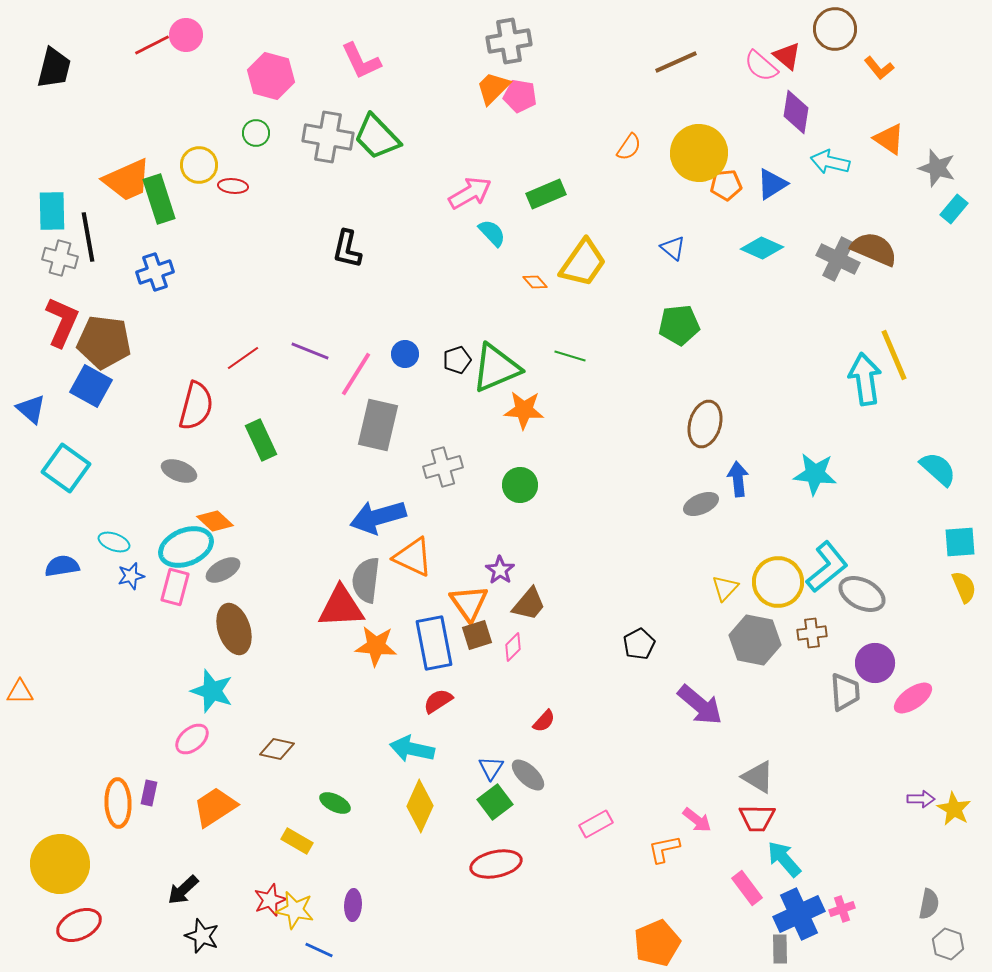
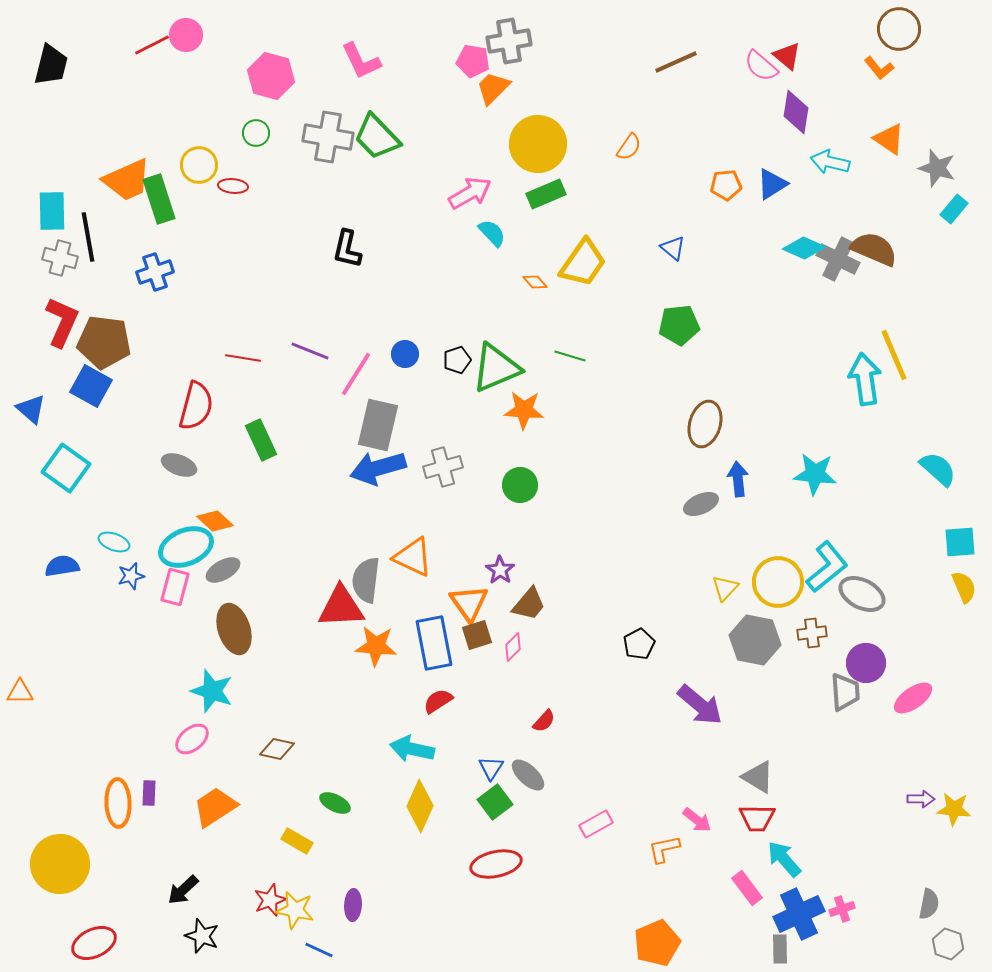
brown circle at (835, 29): moved 64 px right
black trapezoid at (54, 68): moved 3 px left, 3 px up
pink pentagon at (520, 96): moved 47 px left, 35 px up
yellow circle at (699, 153): moved 161 px left, 9 px up
cyan diamond at (762, 248): moved 42 px right
red line at (243, 358): rotated 44 degrees clockwise
gray ellipse at (179, 471): moved 6 px up
blue arrow at (378, 517): moved 49 px up
purple circle at (875, 663): moved 9 px left
purple rectangle at (149, 793): rotated 10 degrees counterclockwise
yellow star at (954, 809): rotated 24 degrees counterclockwise
red ellipse at (79, 925): moved 15 px right, 18 px down
